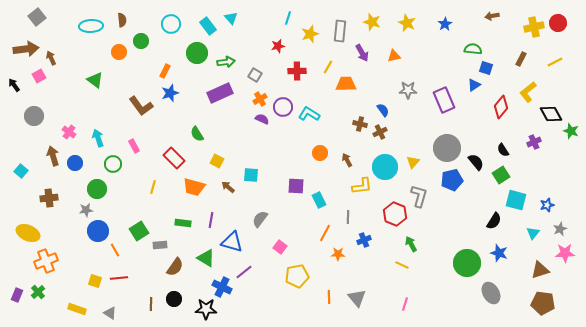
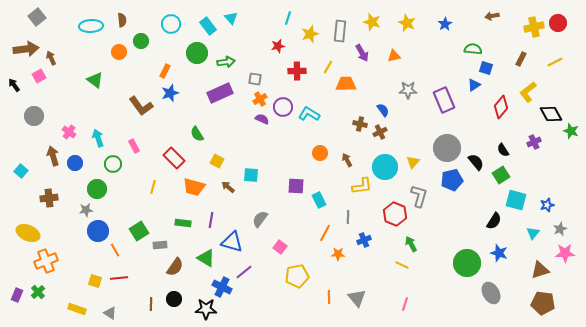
gray square at (255, 75): moved 4 px down; rotated 24 degrees counterclockwise
